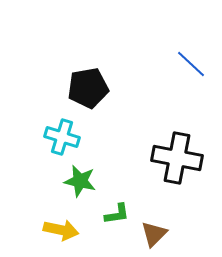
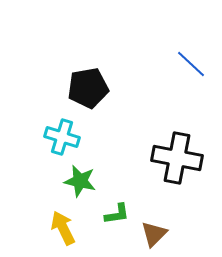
yellow arrow: moved 2 px right, 2 px up; rotated 128 degrees counterclockwise
